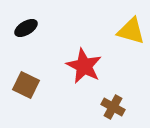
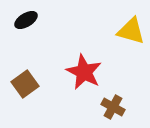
black ellipse: moved 8 px up
red star: moved 6 px down
brown square: moved 1 px left, 1 px up; rotated 28 degrees clockwise
